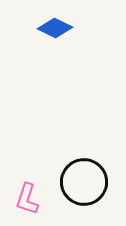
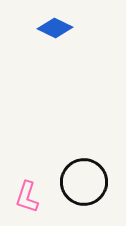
pink L-shape: moved 2 px up
